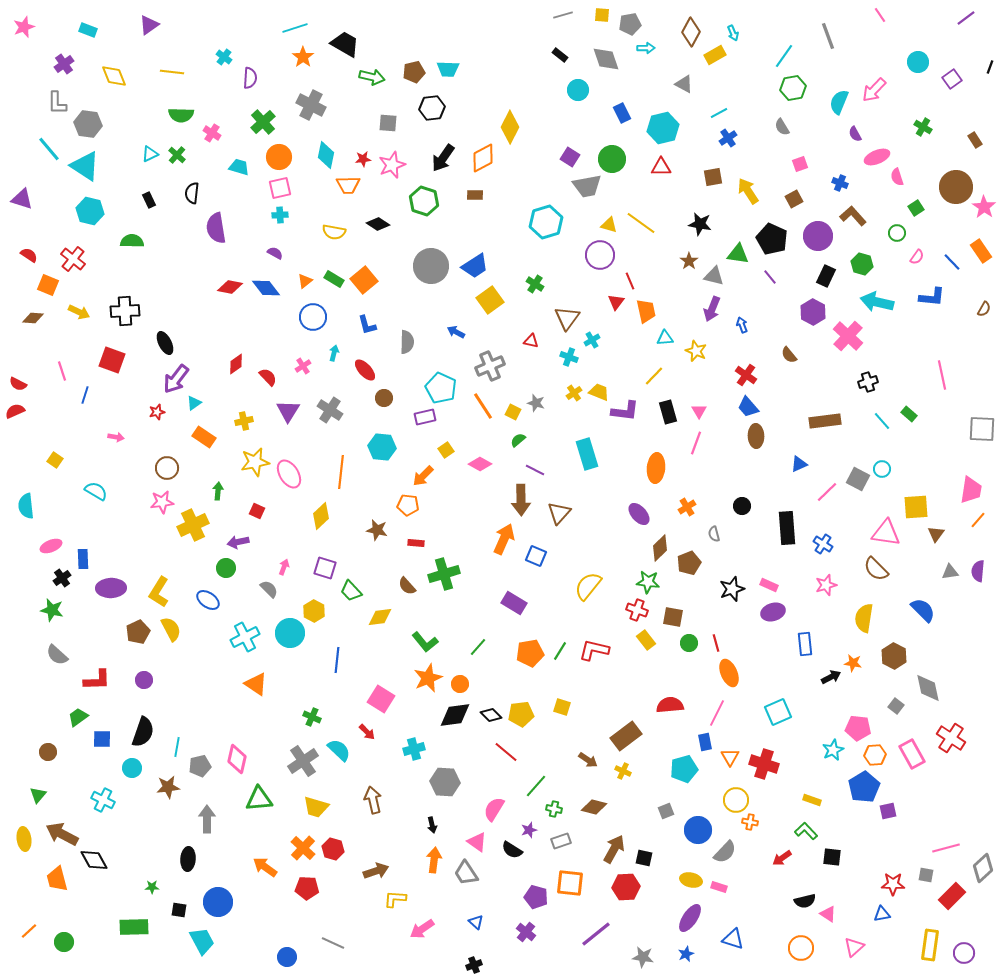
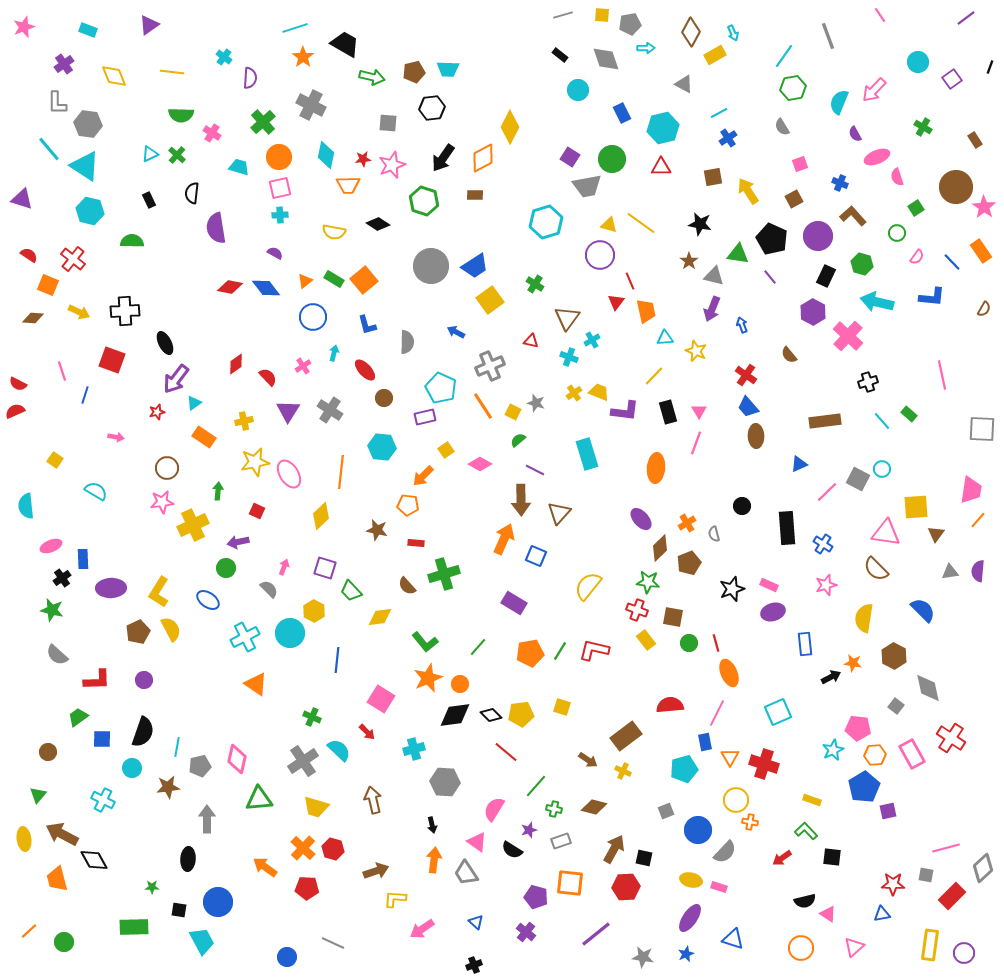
orange cross at (687, 507): moved 16 px down
purple ellipse at (639, 514): moved 2 px right, 5 px down
